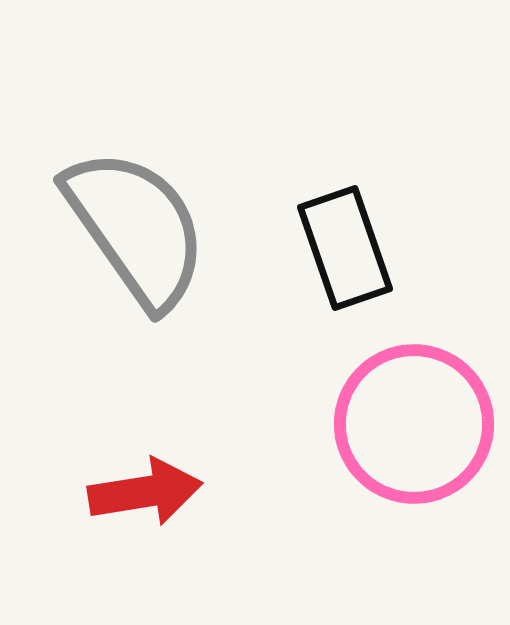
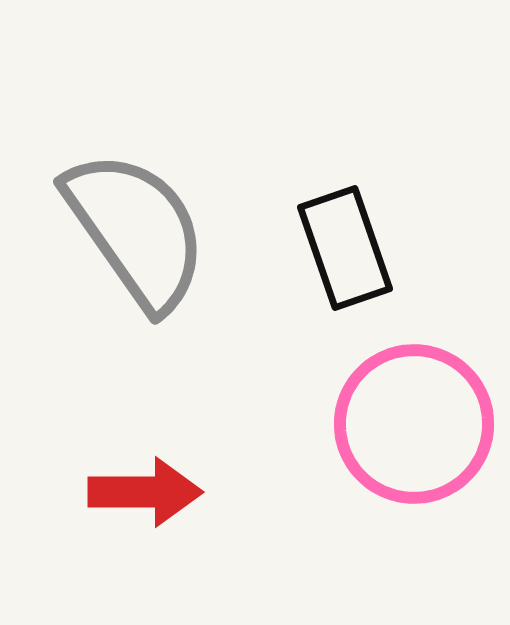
gray semicircle: moved 2 px down
red arrow: rotated 9 degrees clockwise
